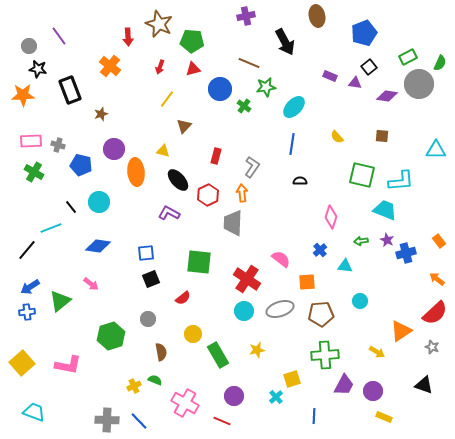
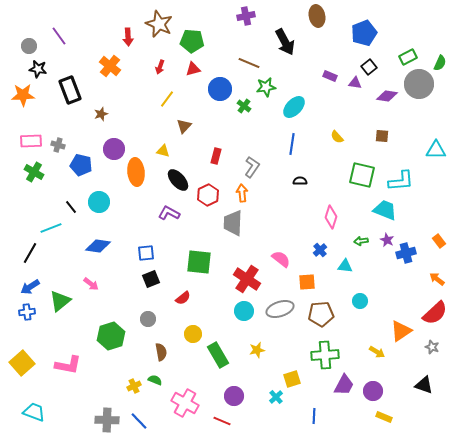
black line at (27, 250): moved 3 px right, 3 px down; rotated 10 degrees counterclockwise
